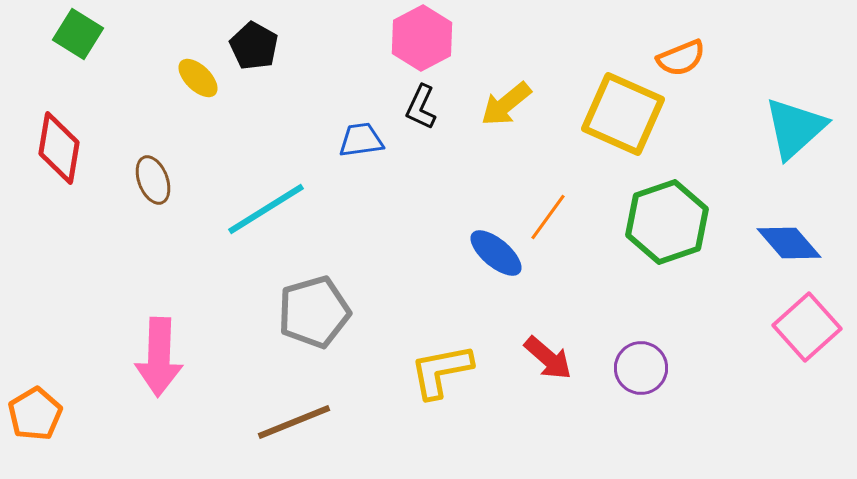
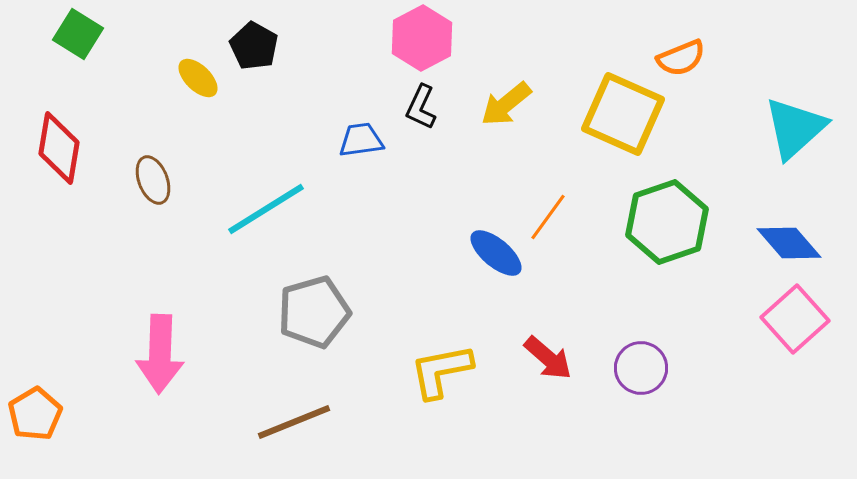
pink square: moved 12 px left, 8 px up
pink arrow: moved 1 px right, 3 px up
